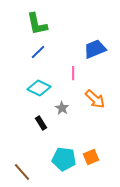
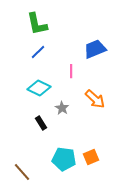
pink line: moved 2 px left, 2 px up
